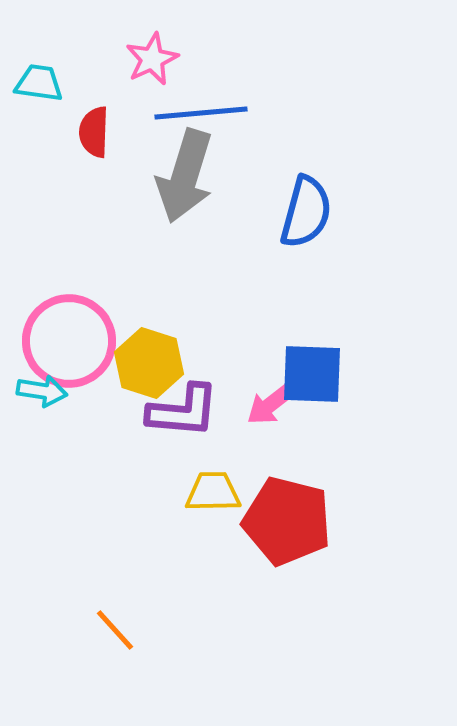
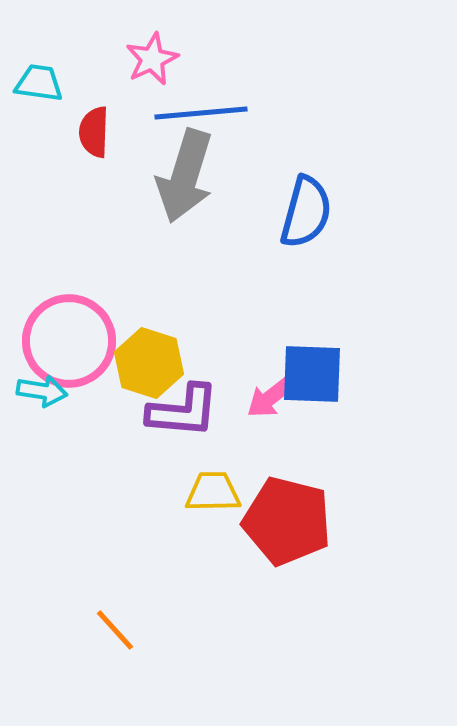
pink arrow: moved 7 px up
